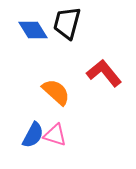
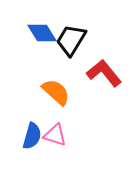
black trapezoid: moved 4 px right, 17 px down; rotated 16 degrees clockwise
blue diamond: moved 9 px right, 3 px down
blue semicircle: moved 1 px left, 1 px down; rotated 12 degrees counterclockwise
